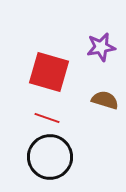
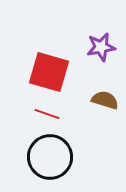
red line: moved 4 px up
